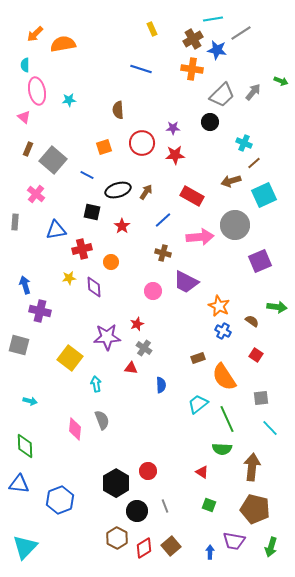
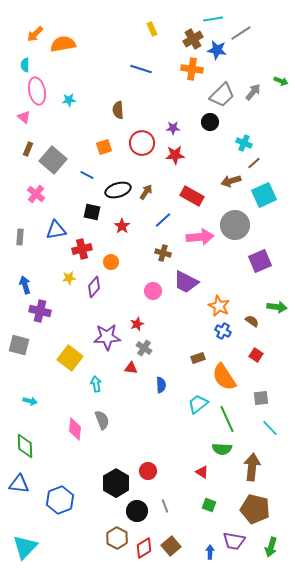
gray rectangle at (15, 222): moved 5 px right, 15 px down
purple diamond at (94, 287): rotated 45 degrees clockwise
